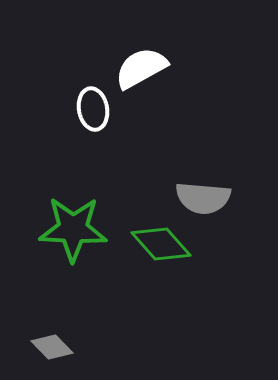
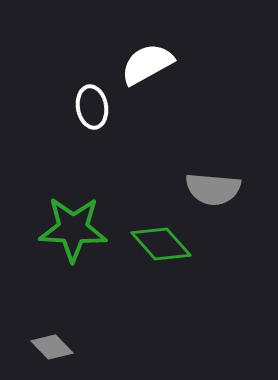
white semicircle: moved 6 px right, 4 px up
white ellipse: moved 1 px left, 2 px up
gray semicircle: moved 10 px right, 9 px up
